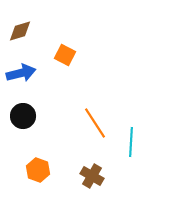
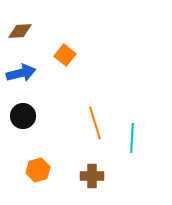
brown diamond: rotated 15 degrees clockwise
orange square: rotated 10 degrees clockwise
orange line: rotated 16 degrees clockwise
cyan line: moved 1 px right, 4 px up
orange hexagon: rotated 25 degrees clockwise
brown cross: rotated 30 degrees counterclockwise
